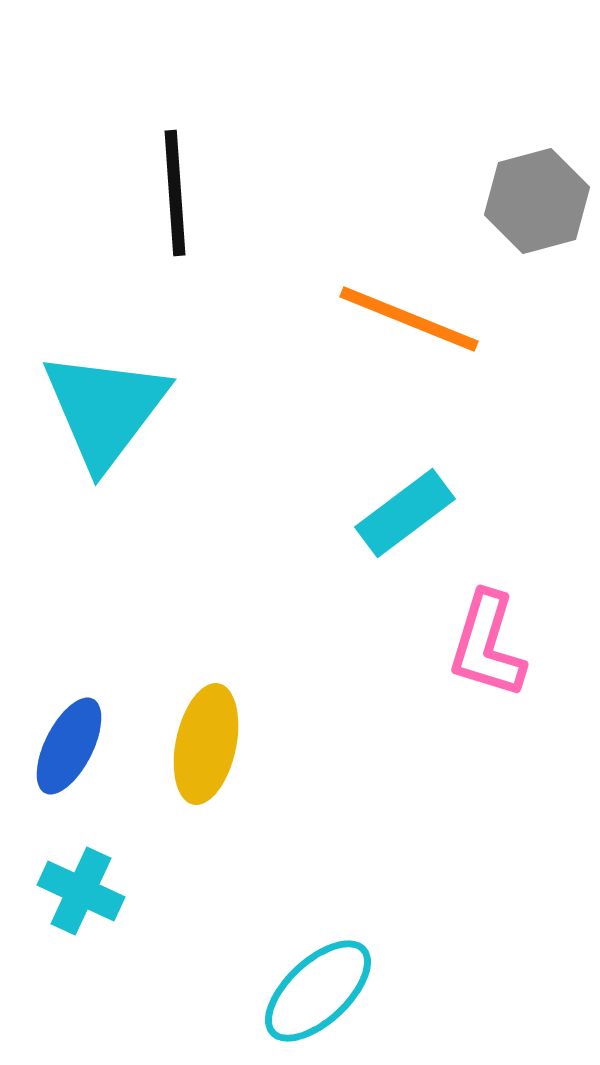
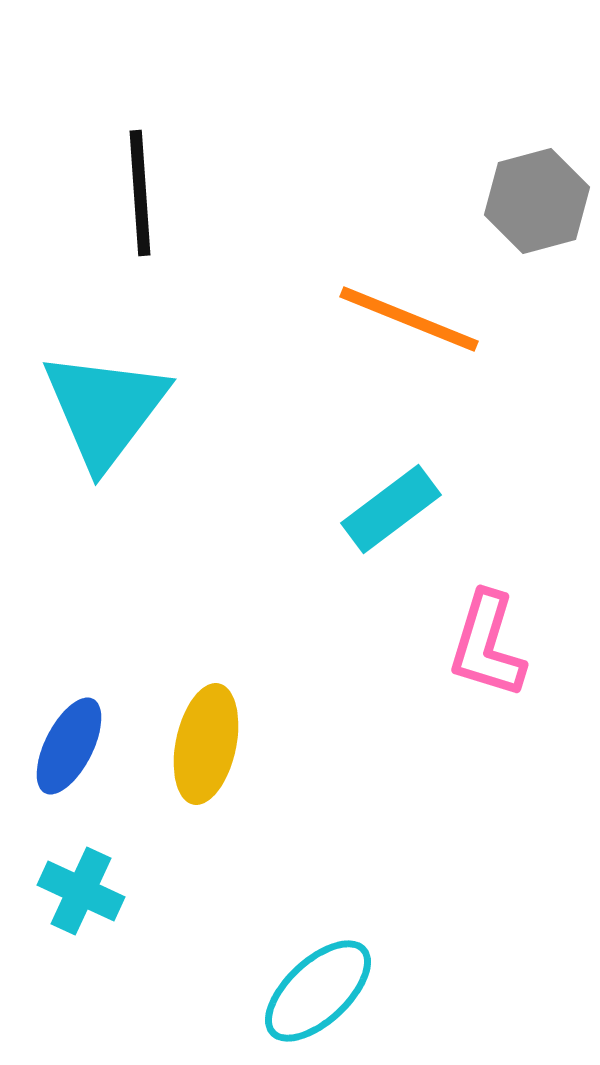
black line: moved 35 px left
cyan rectangle: moved 14 px left, 4 px up
